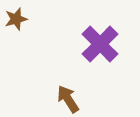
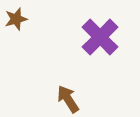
purple cross: moved 7 px up
